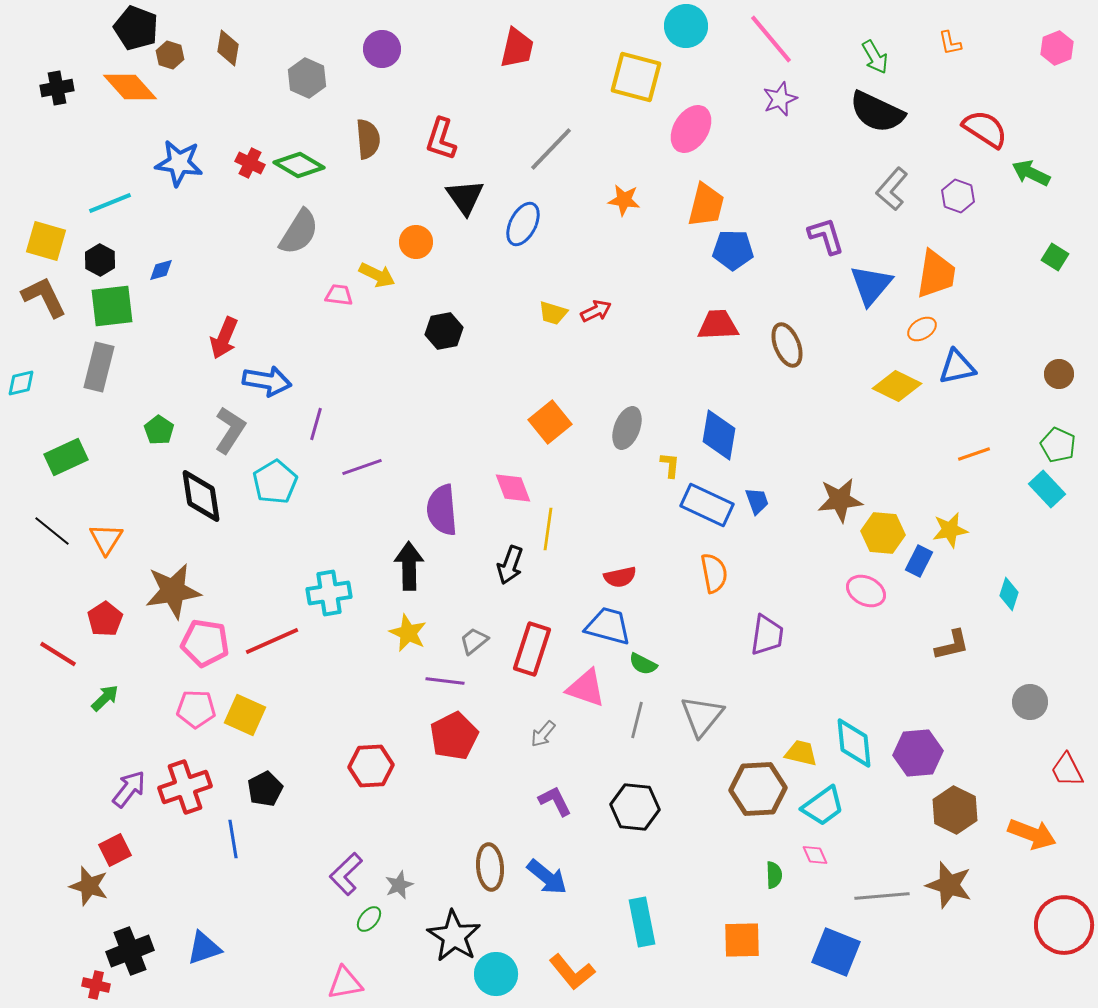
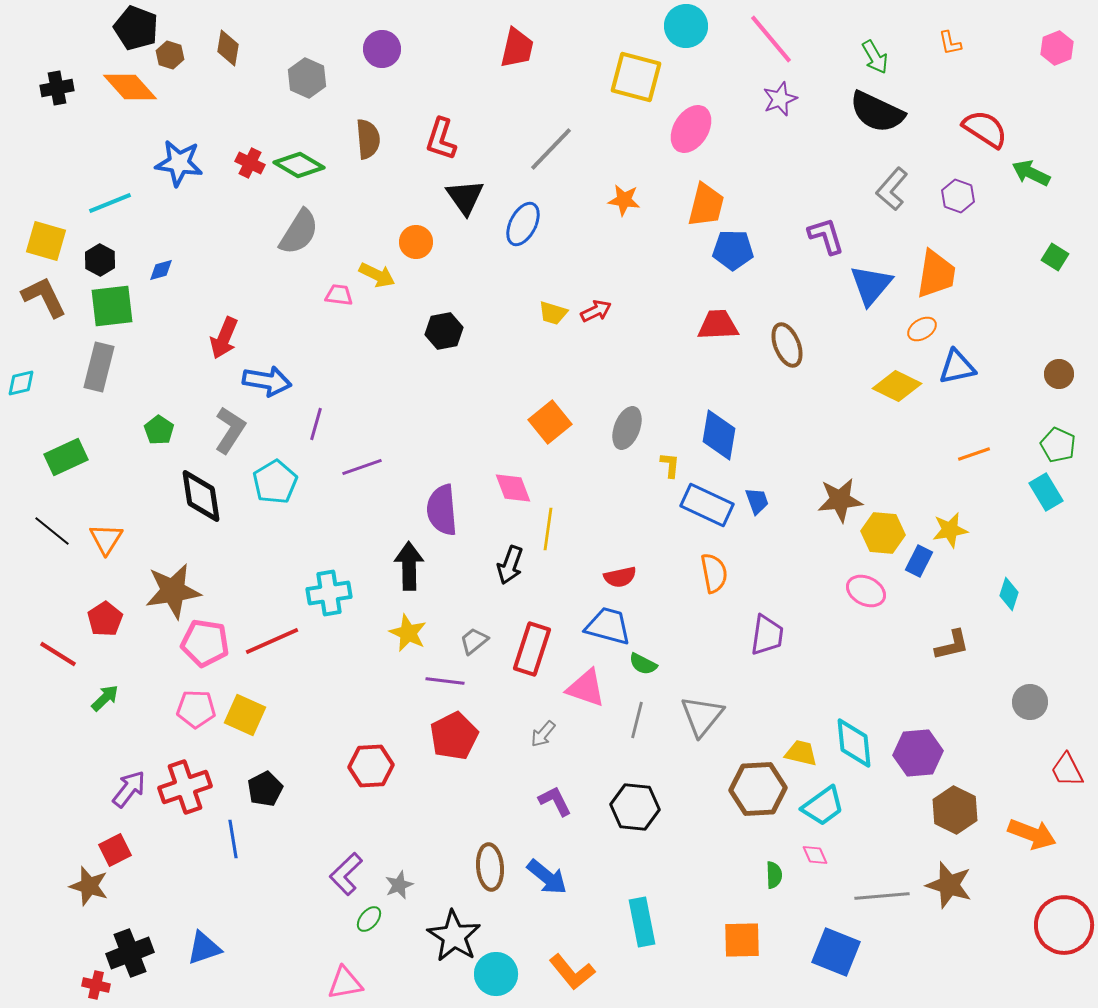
cyan rectangle at (1047, 489): moved 1 px left, 3 px down; rotated 12 degrees clockwise
black cross at (130, 951): moved 2 px down
